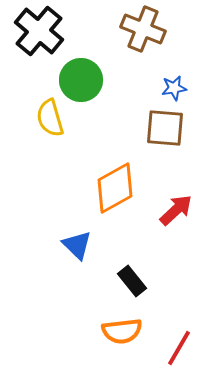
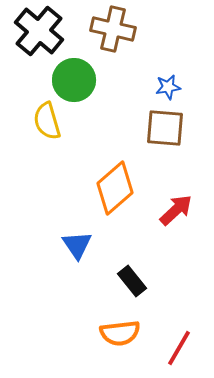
brown cross: moved 30 px left; rotated 9 degrees counterclockwise
green circle: moved 7 px left
blue star: moved 6 px left, 1 px up
yellow semicircle: moved 3 px left, 3 px down
orange diamond: rotated 12 degrees counterclockwise
blue triangle: rotated 12 degrees clockwise
orange semicircle: moved 2 px left, 2 px down
